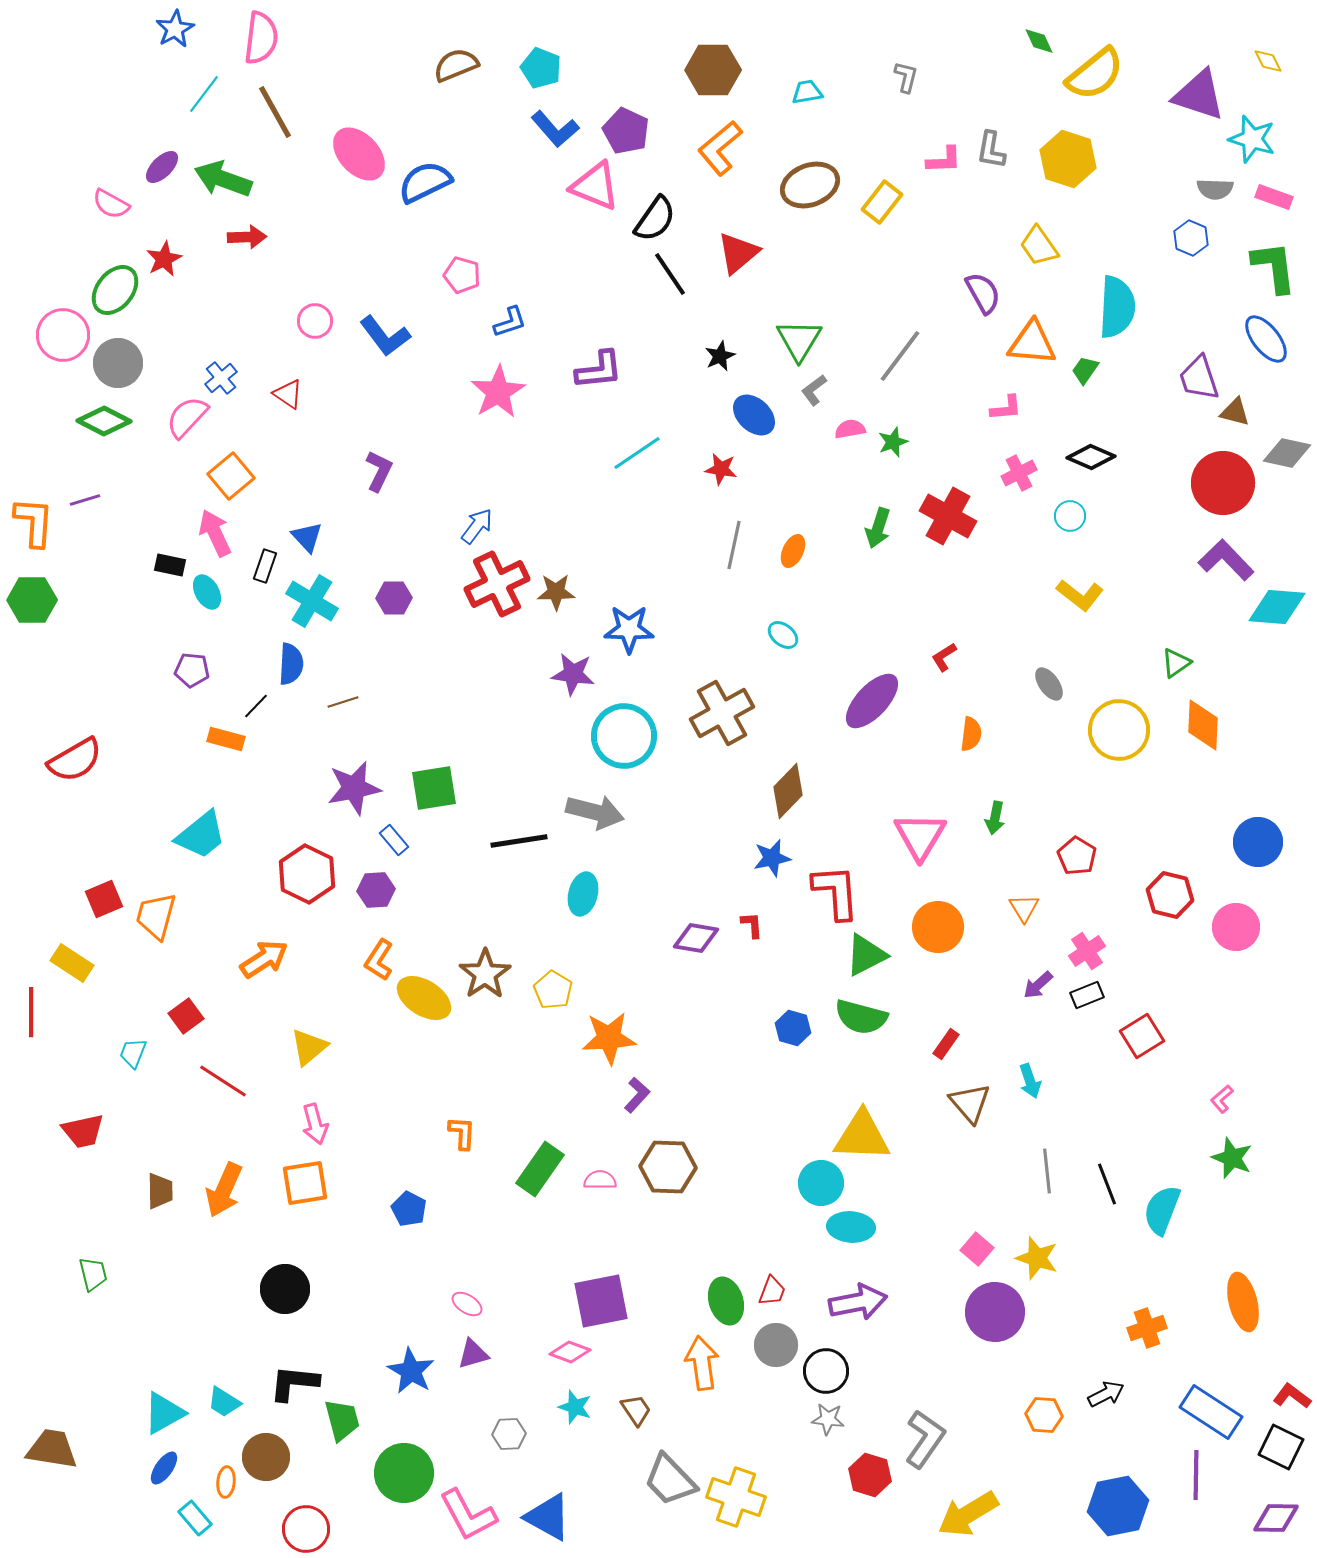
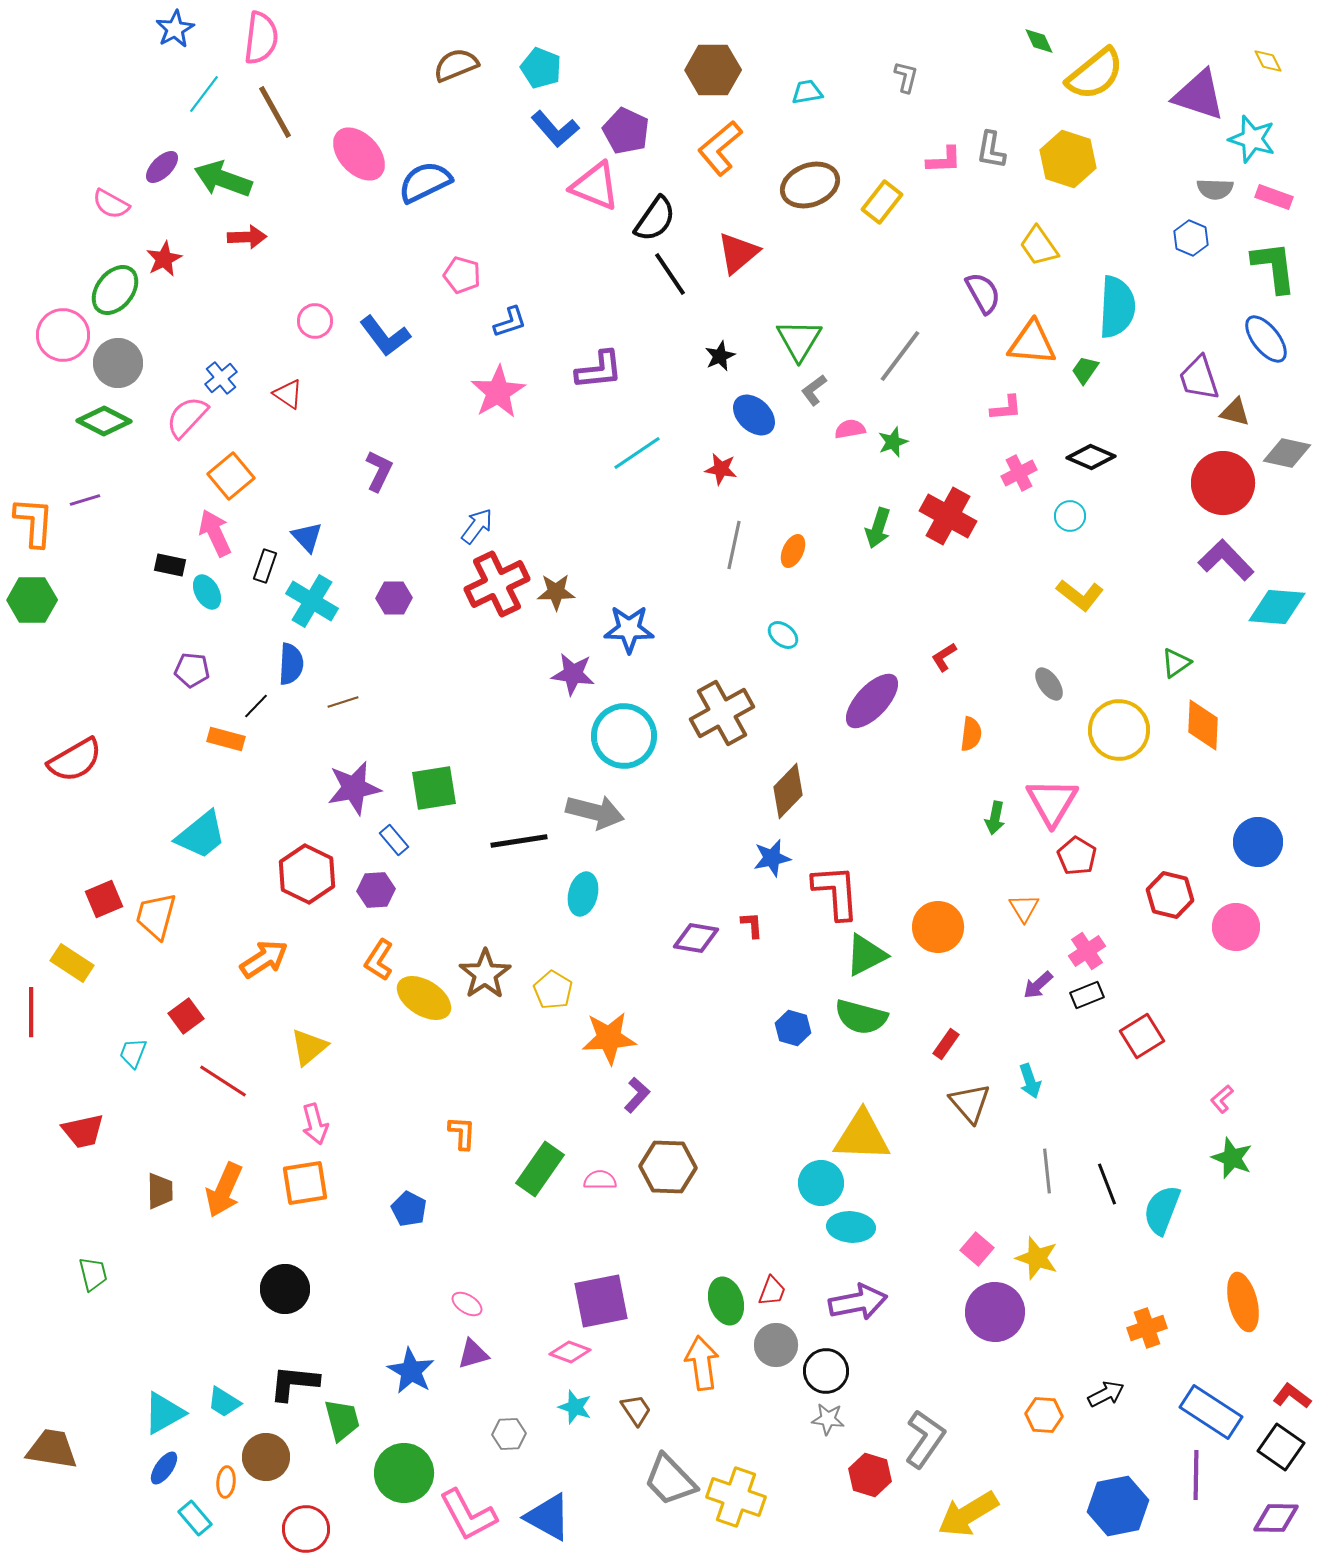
pink triangle at (920, 836): moved 132 px right, 34 px up
black square at (1281, 1447): rotated 9 degrees clockwise
